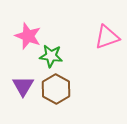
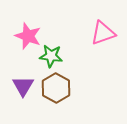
pink triangle: moved 4 px left, 4 px up
brown hexagon: moved 1 px up
